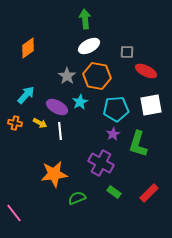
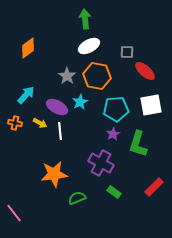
red ellipse: moved 1 px left; rotated 15 degrees clockwise
red rectangle: moved 5 px right, 6 px up
